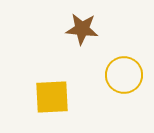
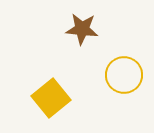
yellow square: moved 1 px left, 1 px down; rotated 36 degrees counterclockwise
